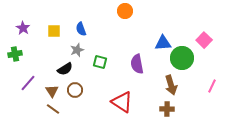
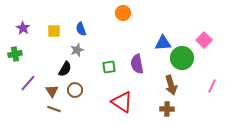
orange circle: moved 2 px left, 2 px down
green square: moved 9 px right, 5 px down; rotated 24 degrees counterclockwise
black semicircle: rotated 28 degrees counterclockwise
brown line: moved 1 px right; rotated 16 degrees counterclockwise
